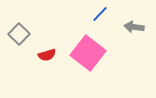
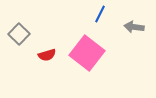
blue line: rotated 18 degrees counterclockwise
pink square: moved 1 px left
